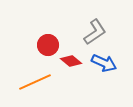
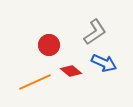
red circle: moved 1 px right
red diamond: moved 10 px down
